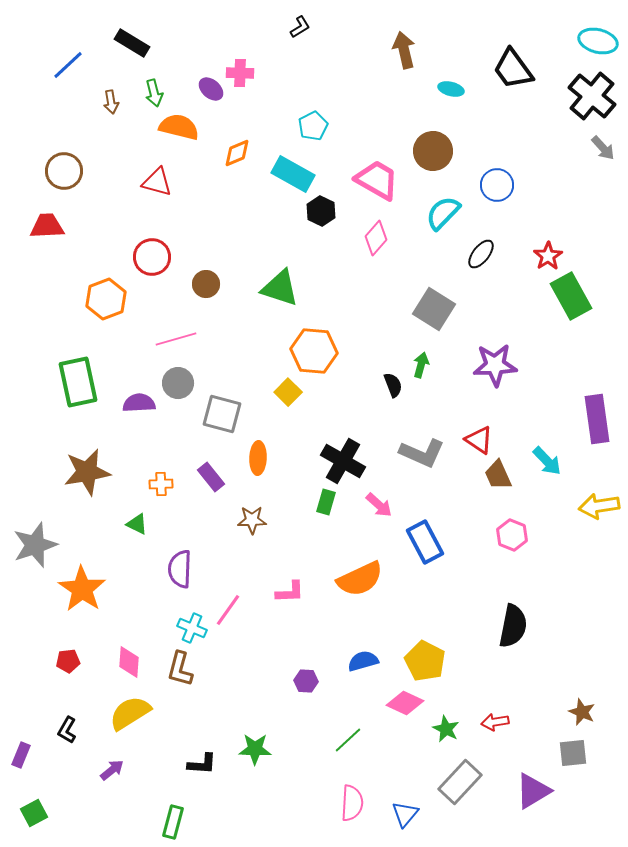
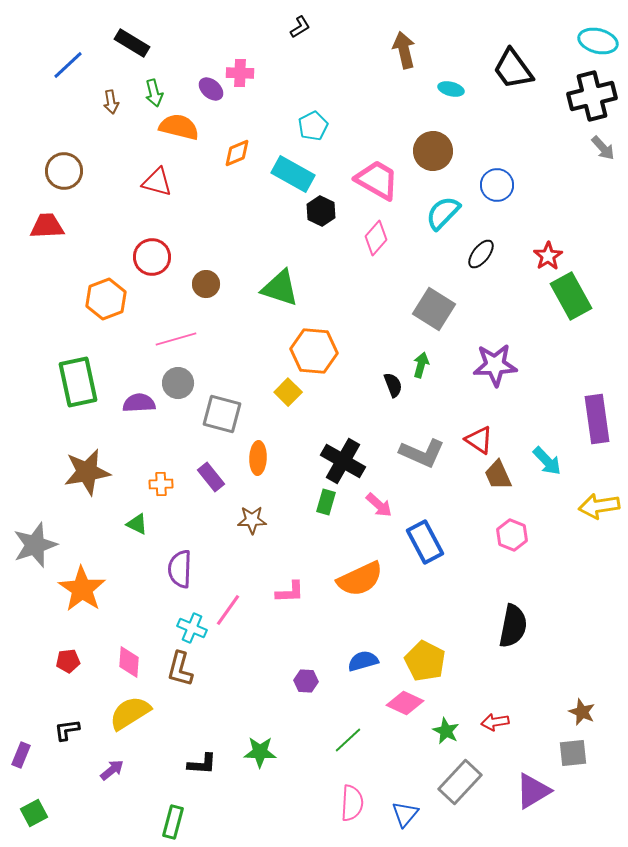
black cross at (592, 96): rotated 36 degrees clockwise
green star at (446, 729): moved 2 px down
black L-shape at (67, 730): rotated 52 degrees clockwise
green star at (255, 749): moved 5 px right, 3 px down
